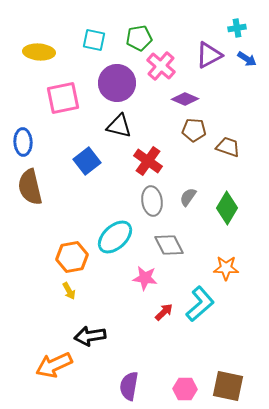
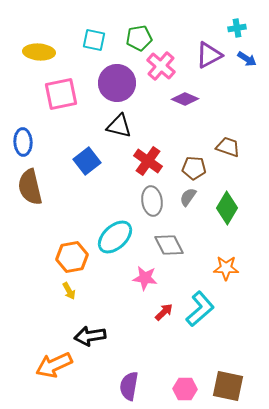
pink square: moved 2 px left, 4 px up
brown pentagon: moved 38 px down
cyan L-shape: moved 5 px down
